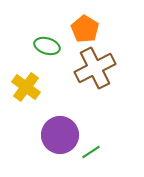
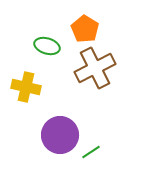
yellow cross: rotated 24 degrees counterclockwise
